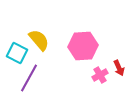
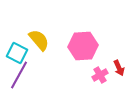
purple line: moved 10 px left, 3 px up
